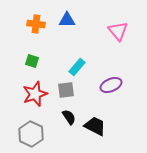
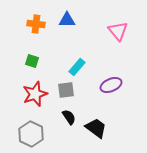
black trapezoid: moved 1 px right, 2 px down; rotated 10 degrees clockwise
